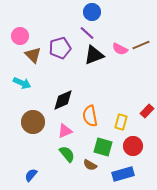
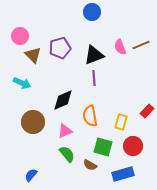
purple line: moved 7 px right, 45 px down; rotated 42 degrees clockwise
pink semicircle: moved 2 px up; rotated 42 degrees clockwise
